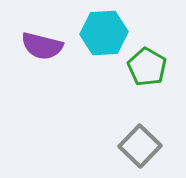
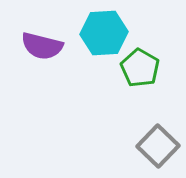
green pentagon: moved 7 px left, 1 px down
gray square: moved 18 px right
